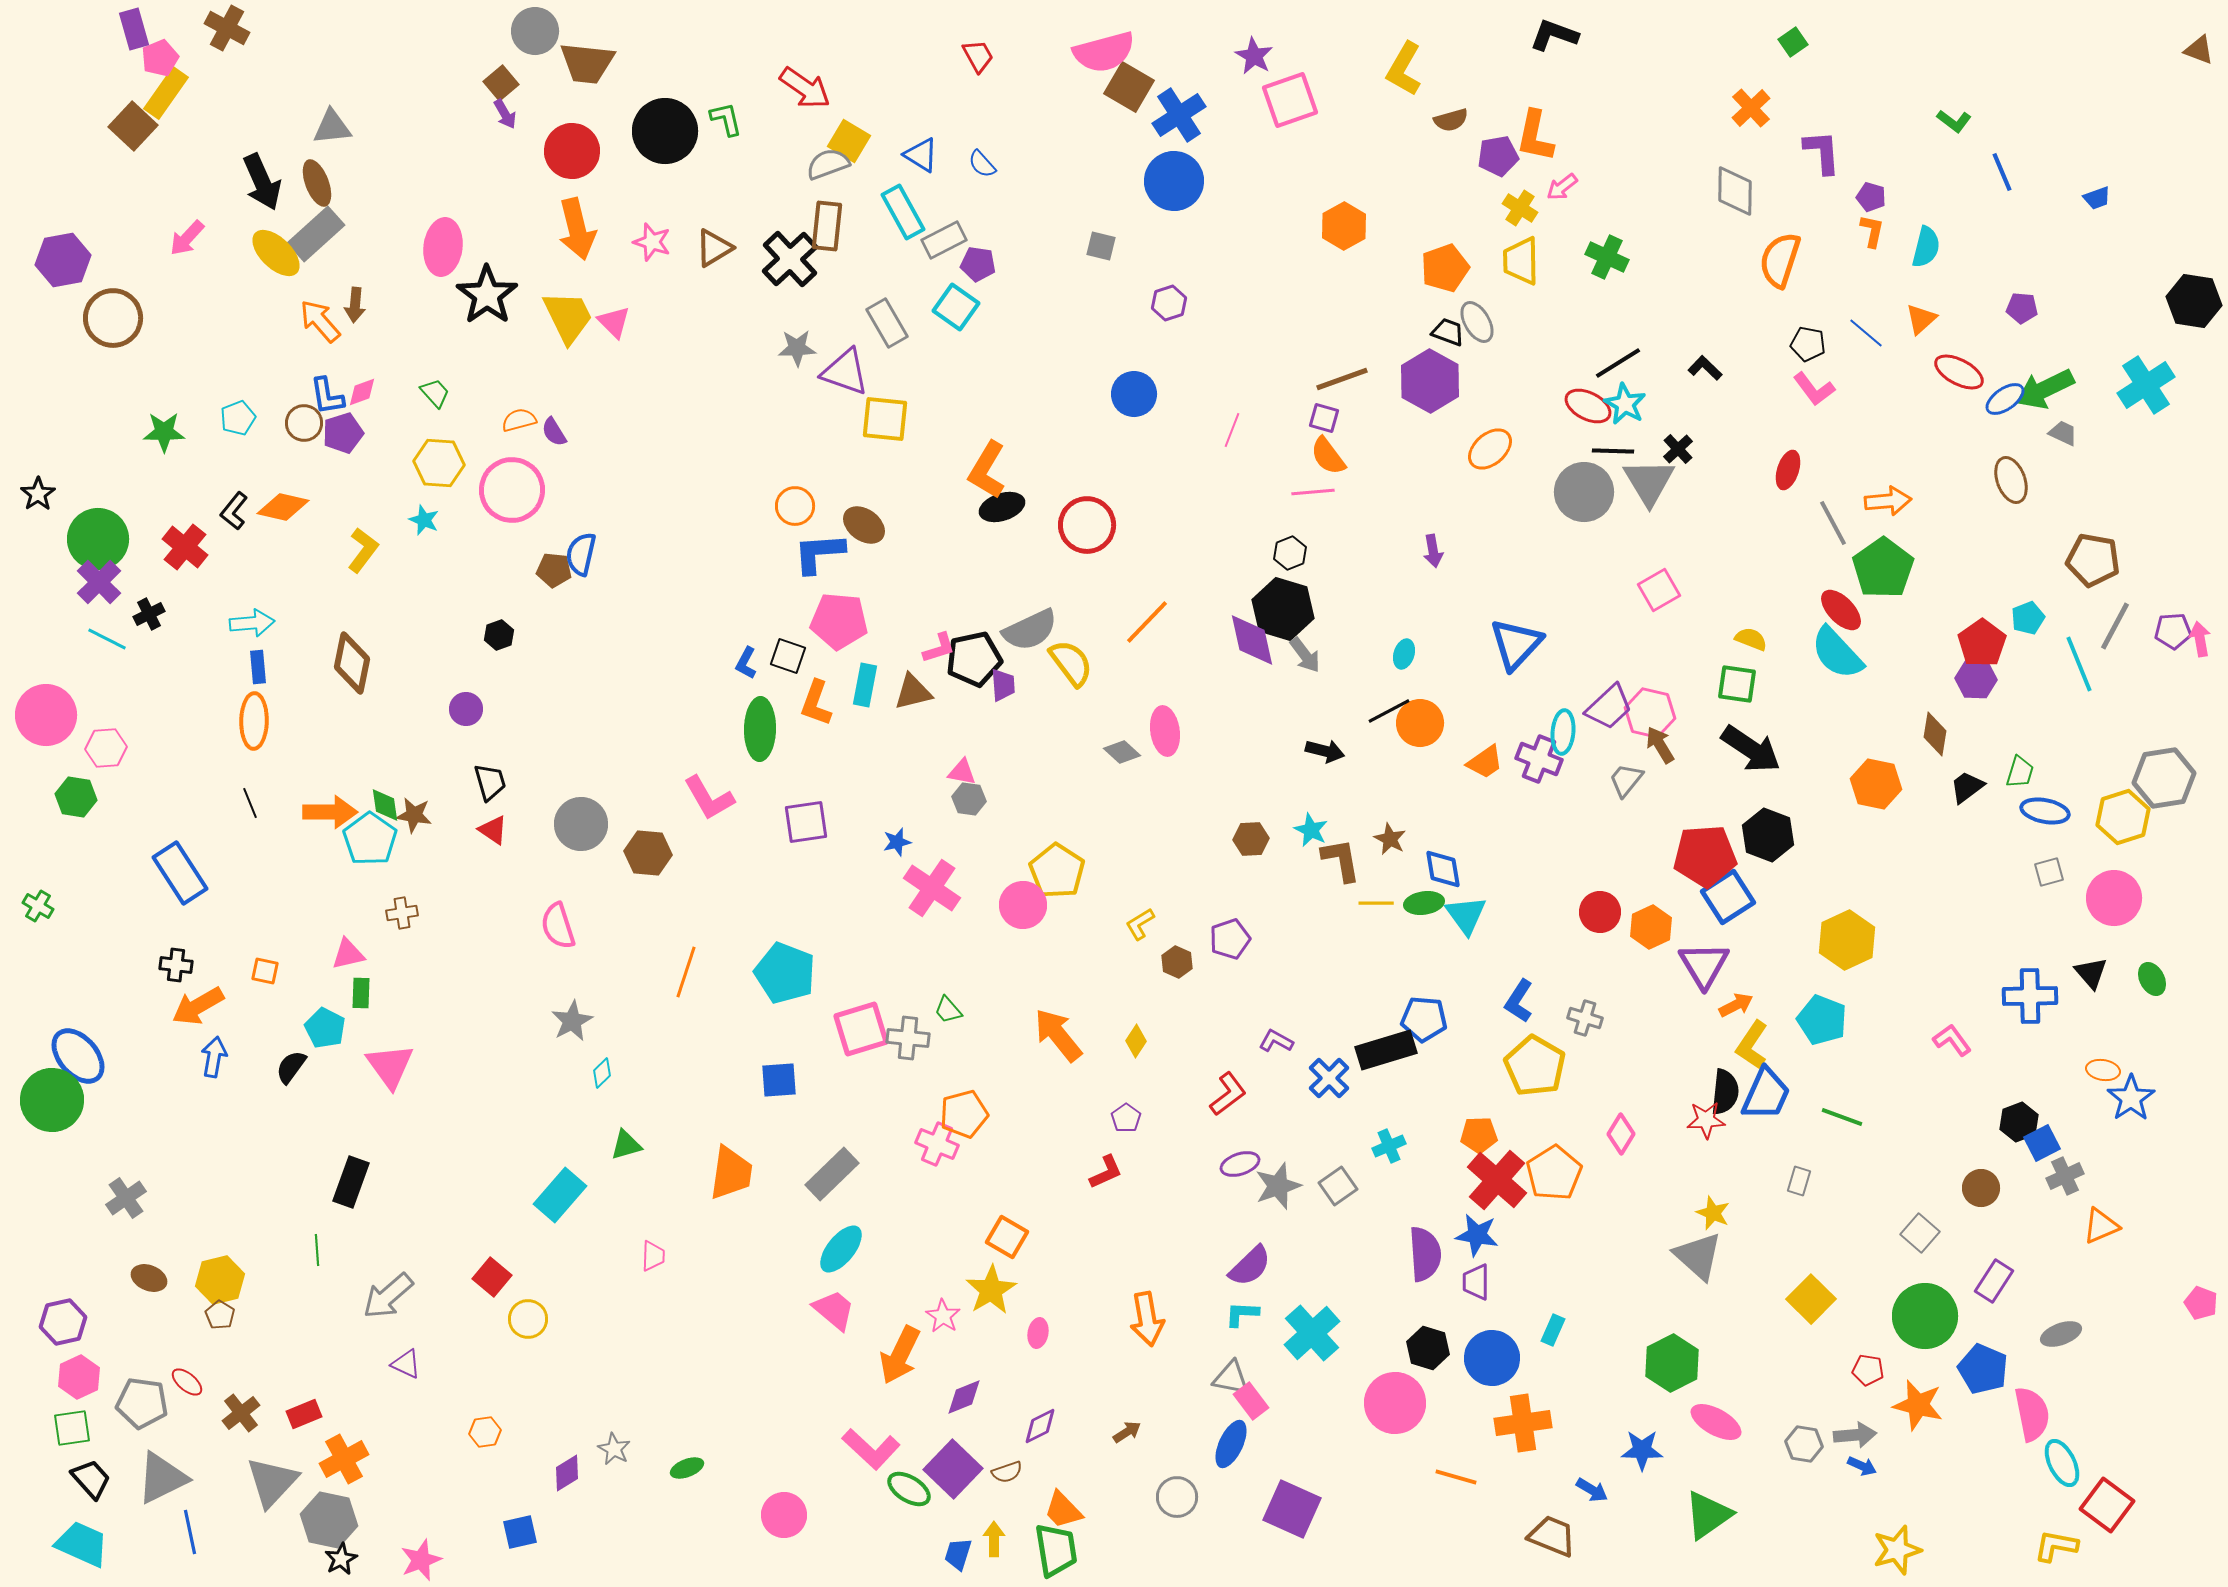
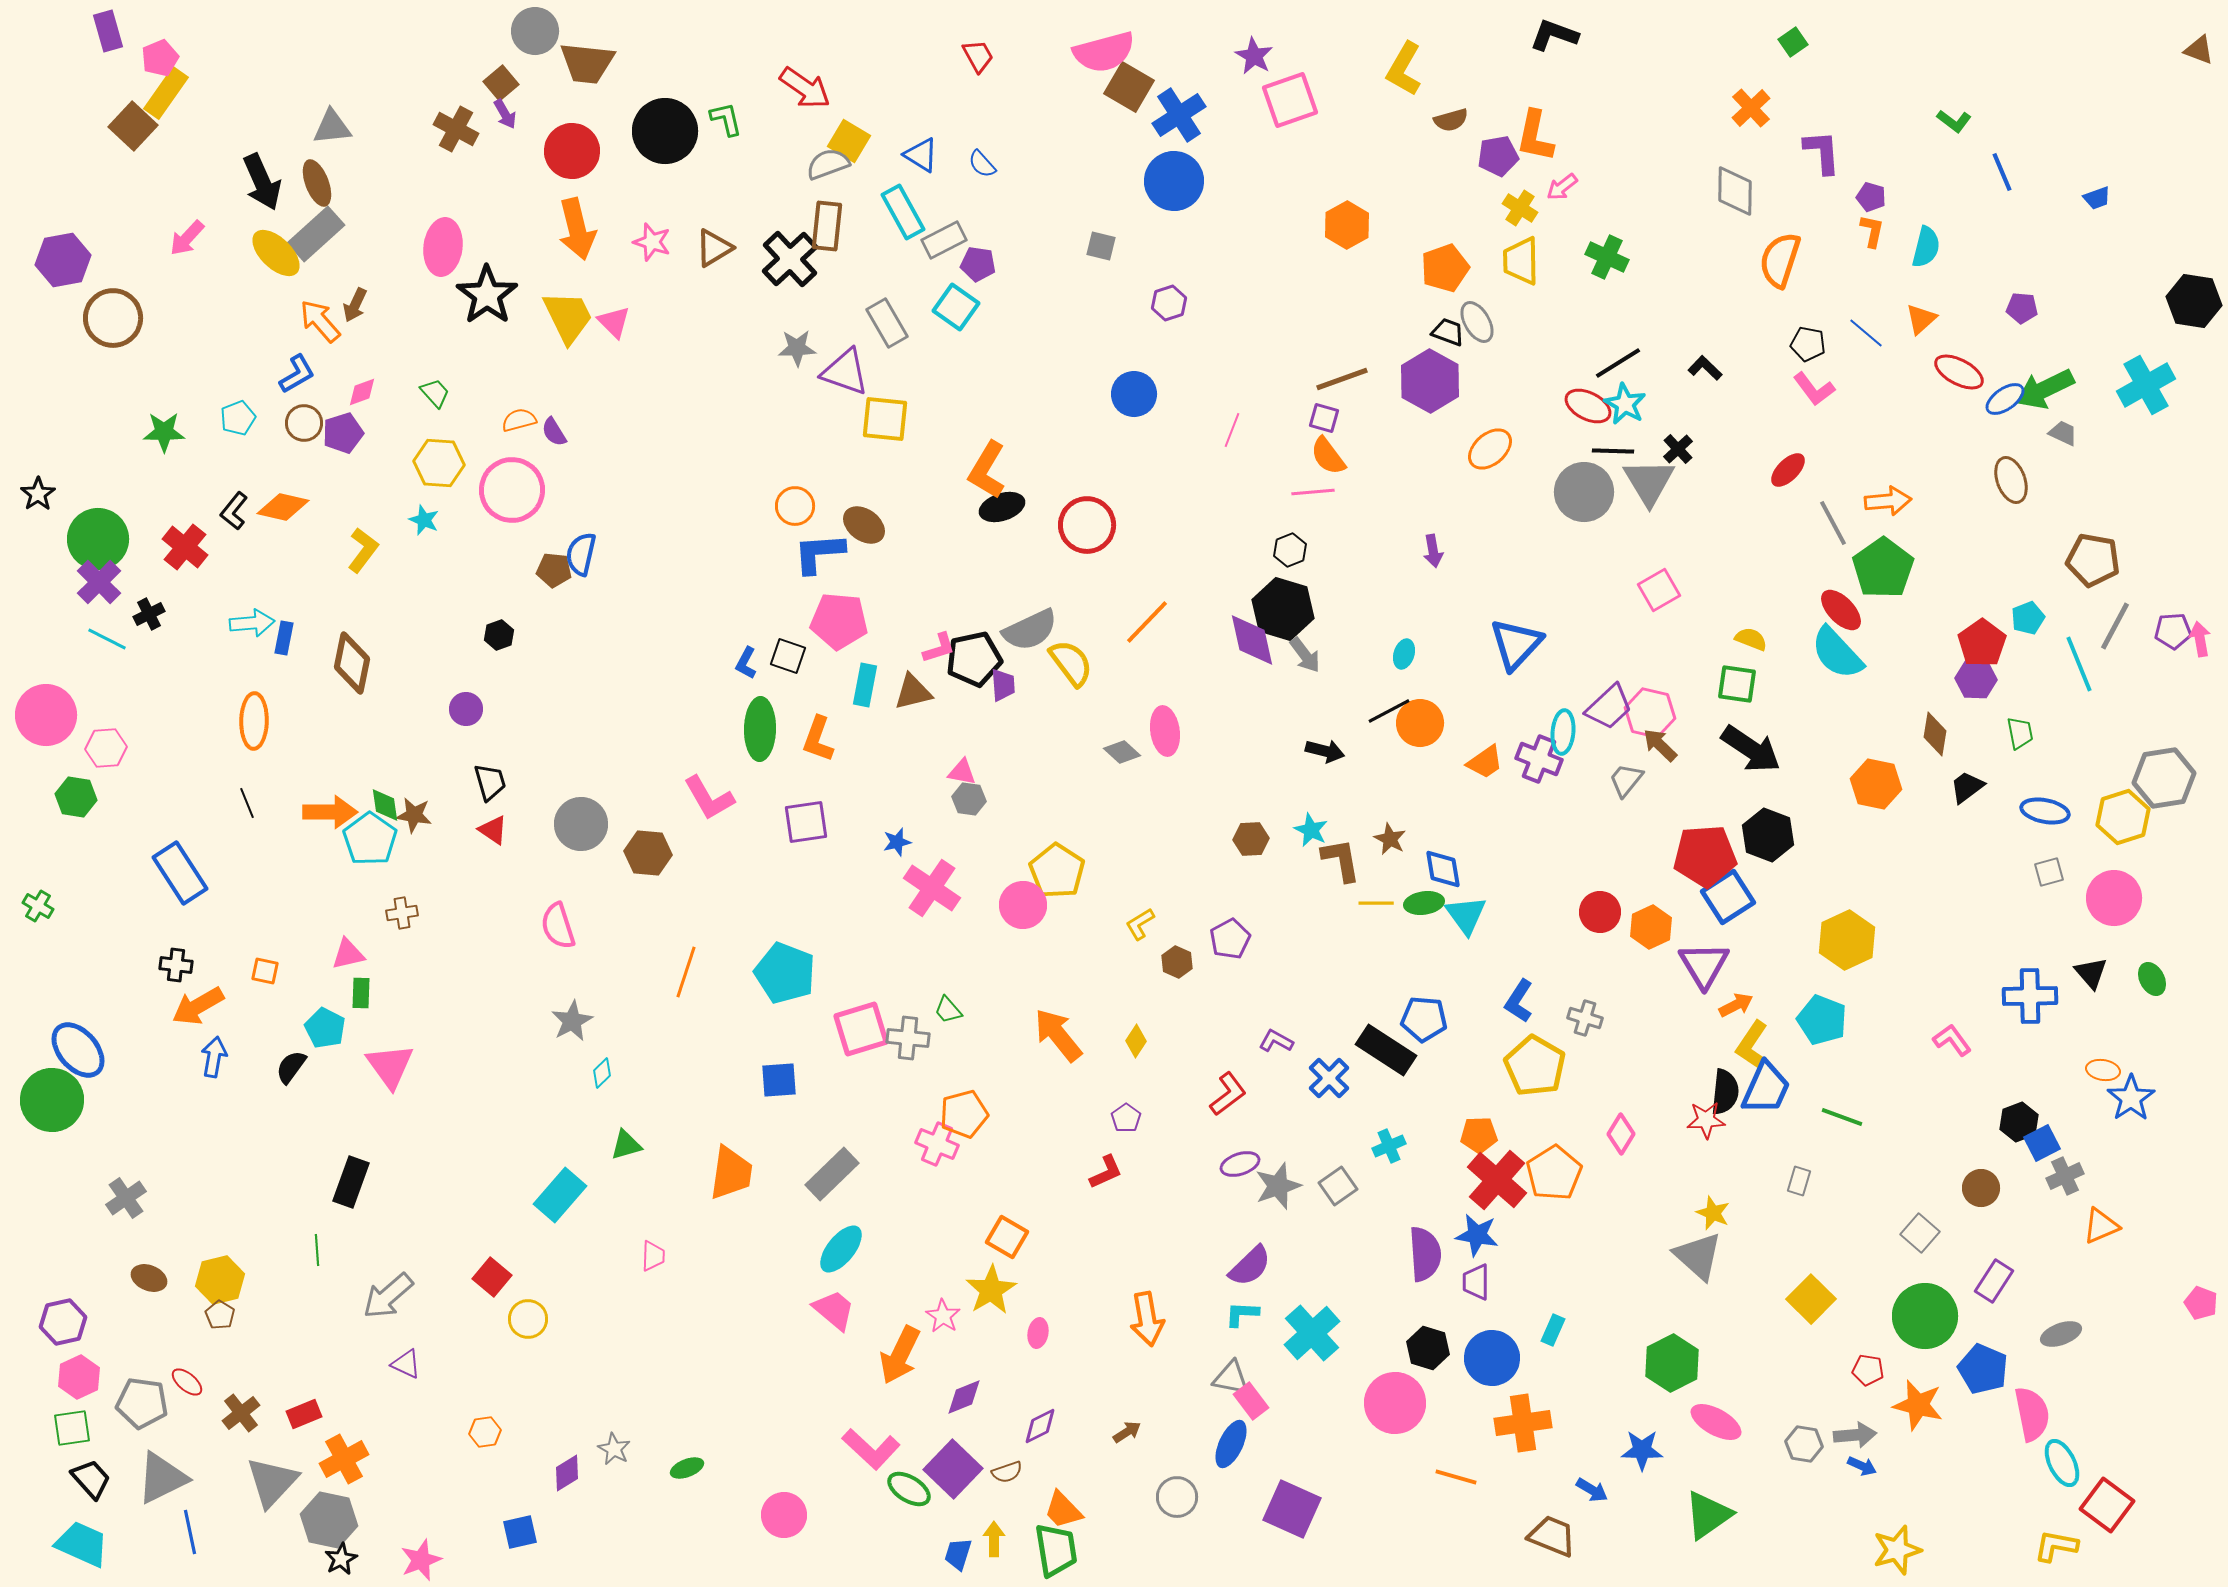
brown cross at (227, 28): moved 229 px right, 101 px down
purple rectangle at (134, 29): moved 26 px left, 2 px down
orange hexagon at (1344, 226): moved 3 px right, 1 px up
brown arrow at (355, 305): rotated 20 degrees clockwise
cyan cross at (2146, 385): rotated 4 degrees clockwise
blue L-shape at (327, 396): moved 30 px left, 22 px up; rotated 111 degrees counterclockwise
red ellipse at (1788, 470): rotated 27 degrees clockwise
black hexagon at (1290, 553): moved 3 px up
blue rectangle at (258, 667): moved 26 px right, 29 px up; rotated 16 degrees clockwise
orange L-shape at (816, 703): moved 2 px right, 36 px down
brown arrow at (1660, 745): rotated 15 degrees counterclockwise
green trapezoid at (2020, 772): moved 39 px up; rotated 28 degrees counterclockwise
black line at (250, 803): moved 3 px left
purple pentagon at (1230, 939): rotated 9 degrees counterclockwise
black rectangle at (1386, 1050): rotated 50 degrees clockwise
blue ellipse at (78, 1056): moved 6 px up
blue trapezoid at (1766, 1094): moved 6 px up
